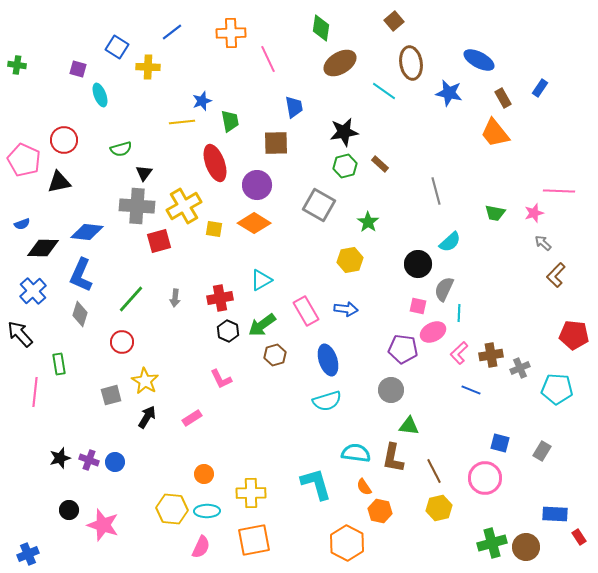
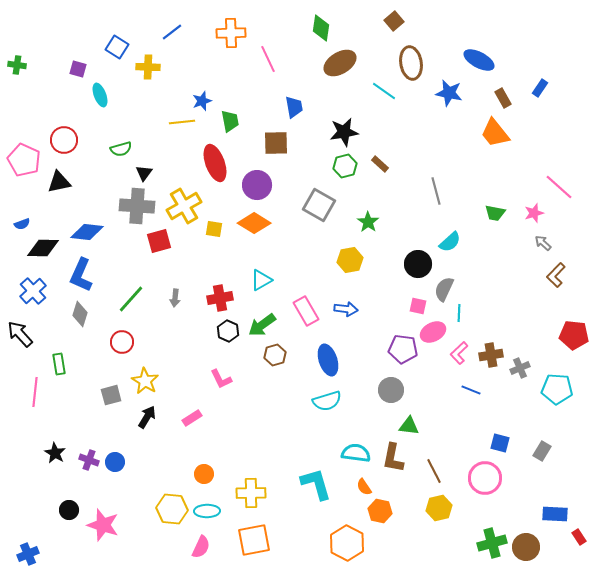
pink line at (559, 191): moved 4 px up; rotated 40 degrees clockwise
black star at (60, 458): moved 5 px left, 5 px up; rotated 25 degrees counterclockwise
